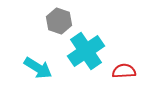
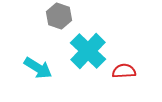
gray hexagon: moved 5 px up
cyan cross: moved 2 px right; rotated 12 degrees counterclockwise
